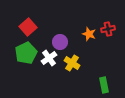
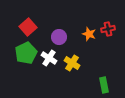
purple circle: moved 1 px left, 5 px up
white cross: rotated 21 degrees counterclockwise
